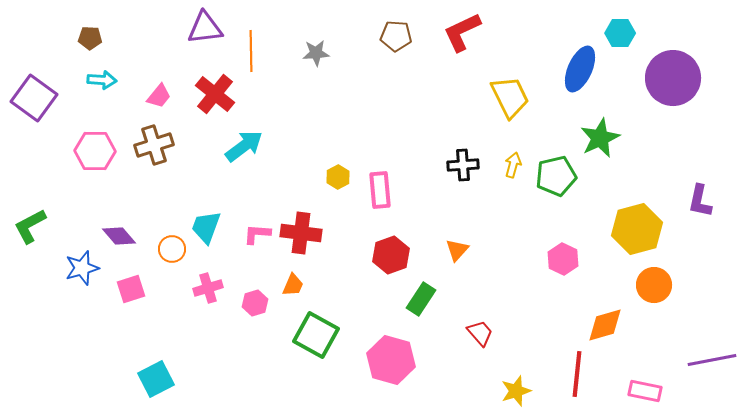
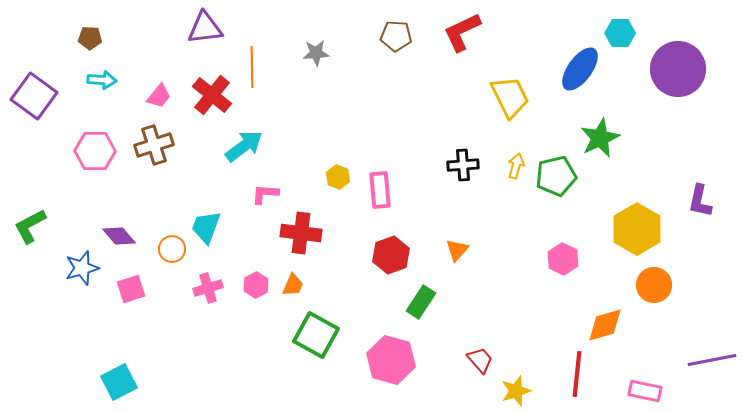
orange line at (251, 51): moved 1 px right, 16 px down
blue ellipse at (580, 69): rotated 12 degrees clockwise
purple circle at (673, 78): moved 5 px right, 9 px up
red cross at (215, 94): moved 3 px left, 1 px down
purple square at (34, 98): moved 2 px up
yellow arrow at (513, 165): moved 3 px right, 1 px down
yellow hexagon at (338, 177): rotated 10 degrees counterclockwise
yellow hexagon at (637, 229): rotated 15 degrees counterclockwise
pink L-shape at (257, 234): moved 8 px right, 40 px up
green rectangle at (421, 299): moved 3 px down
pink hexagon at (255, 303): moved 1 px right, 18 px up; rotated 10 degrees counterclockwise
red trapezoid at (480, 333): moved 27 px down
cyan square at (156, 379): moved 37 px left, 3 px down
